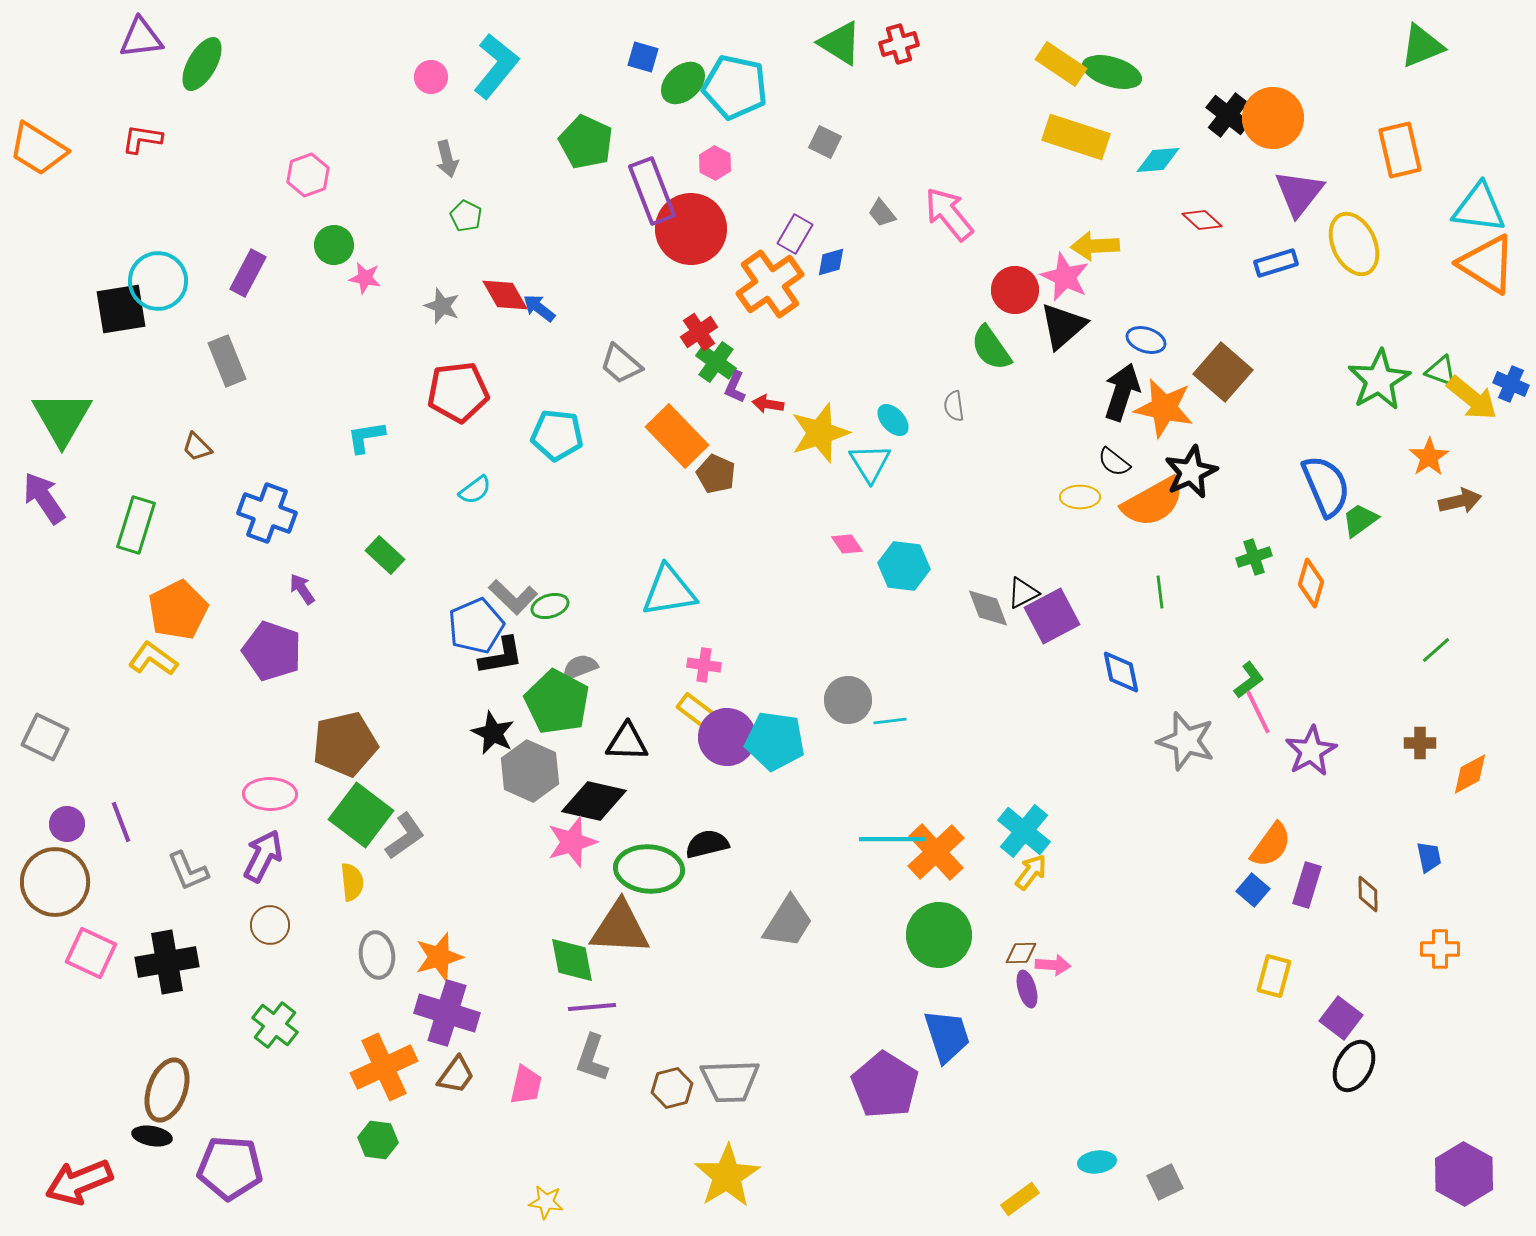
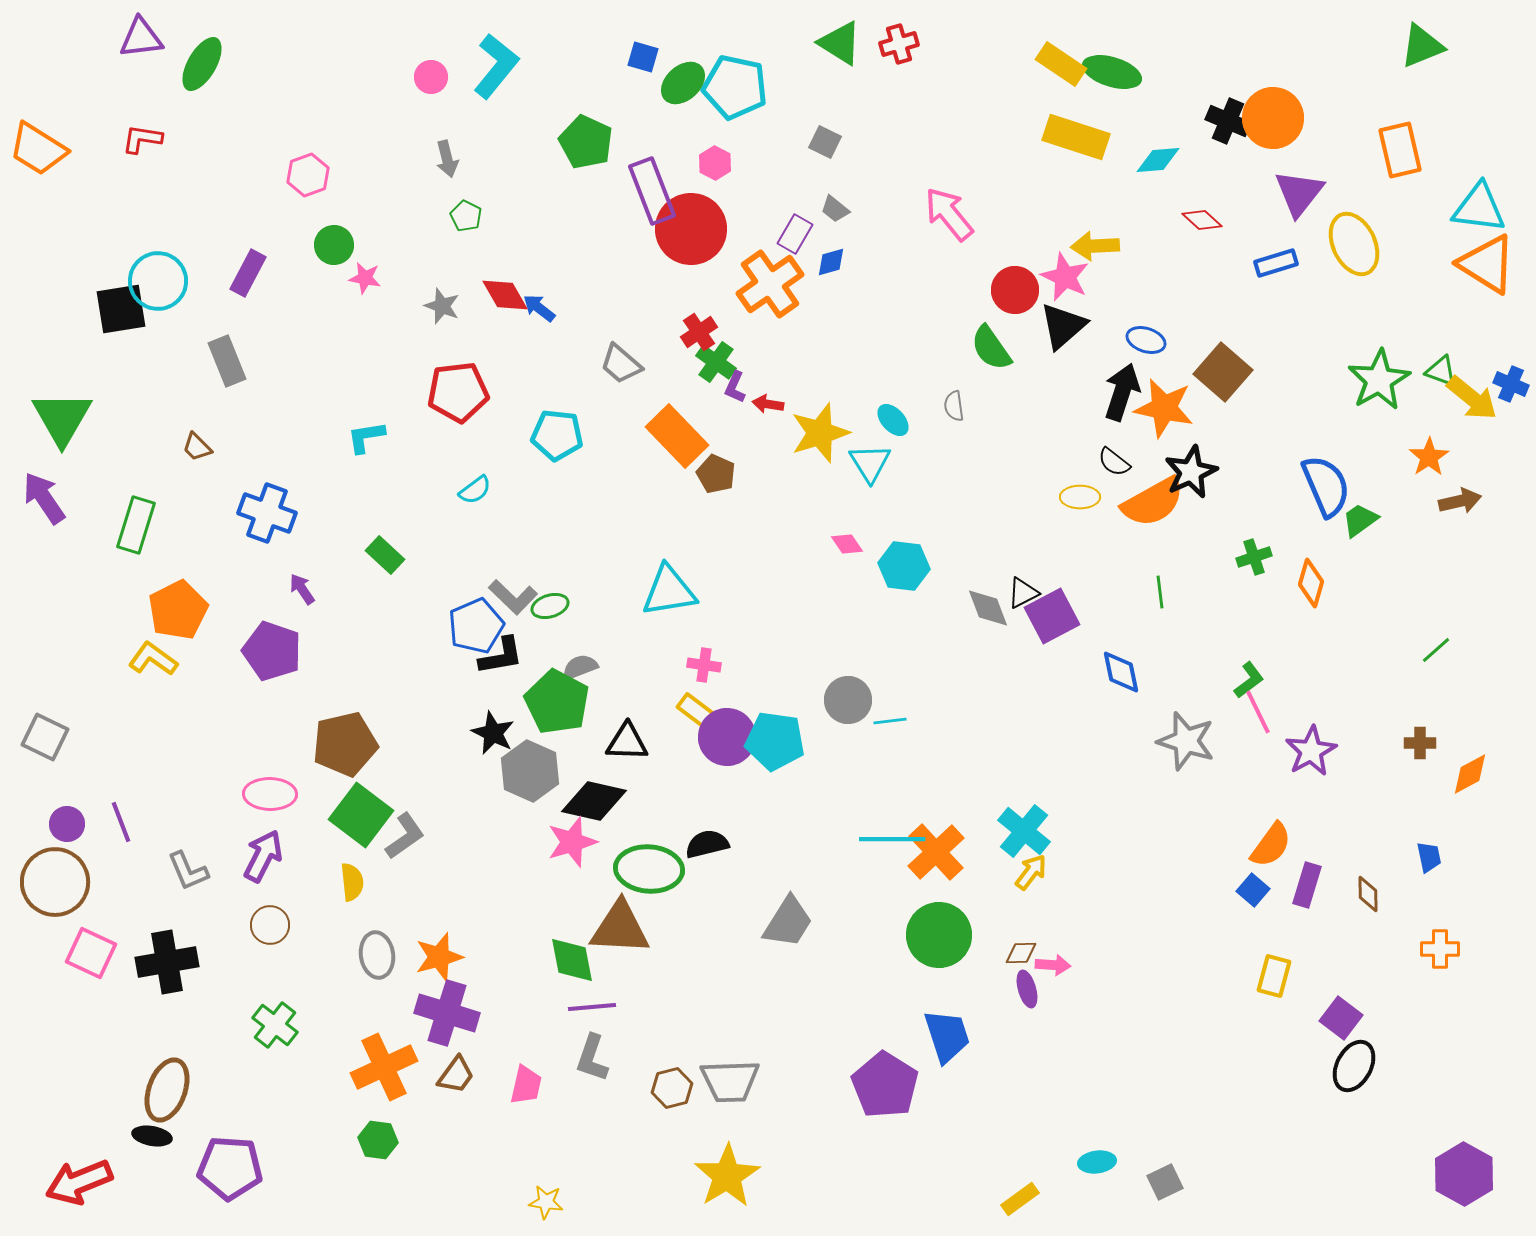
black cross at (1228, 115): moved 6 px down; rotated 15 degrees counterclockwise
gray trapezoid at (882, 213): moved 47 px left, 4 px up; rotated 12 degrees counterclockwise
